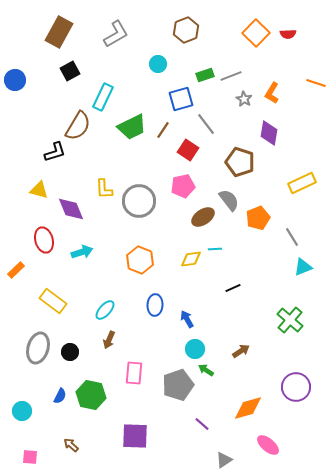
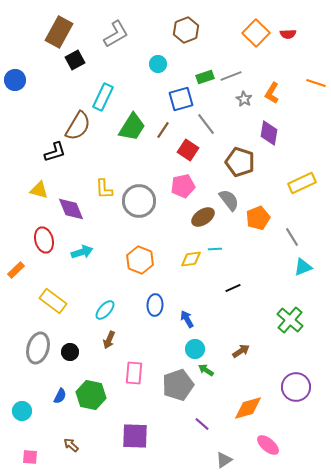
black square at (70, 71): moved 5 px right, 11 px up
green rectangle at (205, 75): moved 2 px down
green trapezoid at (132, 127): rotated 32 degrees counterclockwise
